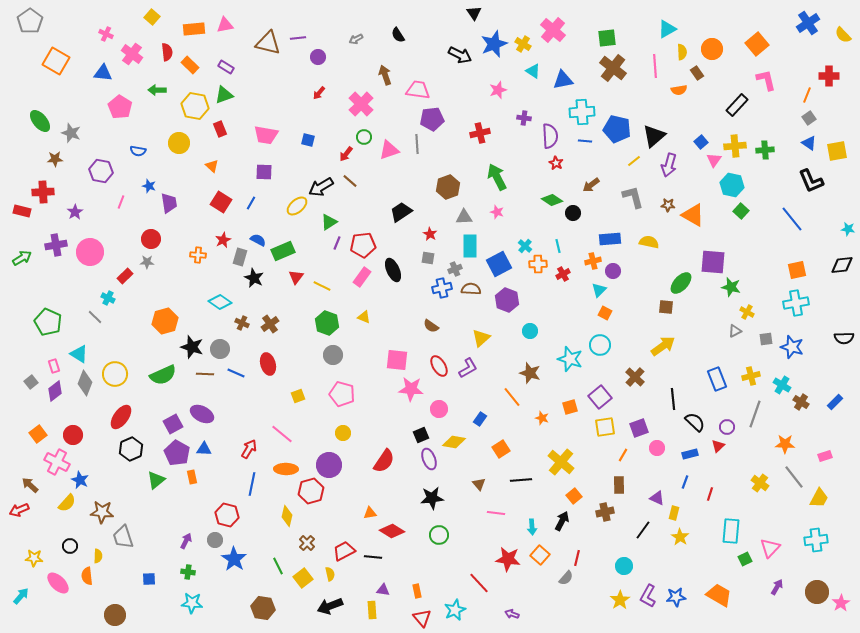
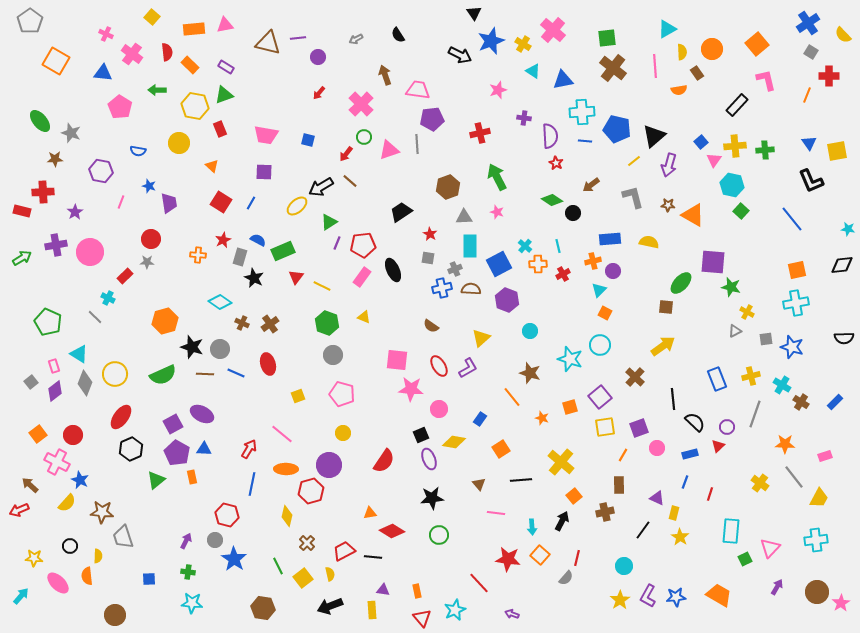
blue star at (494, 44): moved 3 px left, 3 px up
gray square at (809, 118): moved 2 px right, 66 px up; rotated 24 degrees counterclockwise
blue triangle at (809, 143): rotated 21 degrees clockwise
